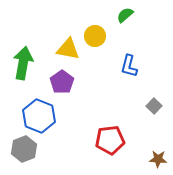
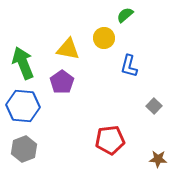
yellow circle: moved 9 px right, 2 px down
green arrow: rotated 32 degrees counterclockwise
blue hexagon: moved 16 px left, 10 px up; rotated 16 degrees counterclockwise
